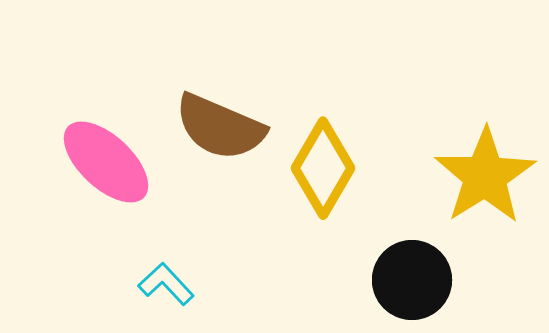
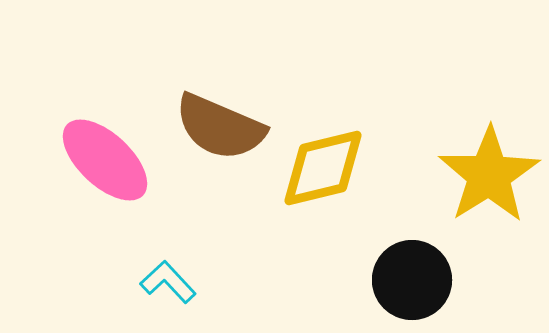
pink ellipse: moved 1 px left, 2 px up
yellow diamond: rotated 46 degrees clockwise
yellow star: moved 4 px right, 1 px up
cyan L-shape: moved 2 px right, 2 px up
